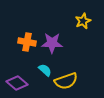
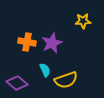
yellow star: rotated 21 degrees clockwise
purple star: rotated 25 degrees counterclockwise
cyan semicircle: rotated 24 degrees clockwise
yellow semicircle: moved 1 px up
